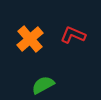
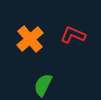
green semicircle: rotated 35 degrees counterclockwise
